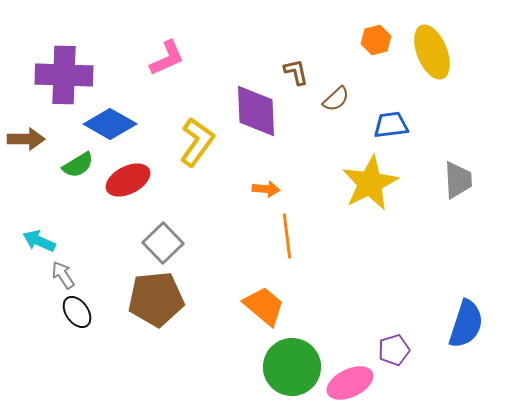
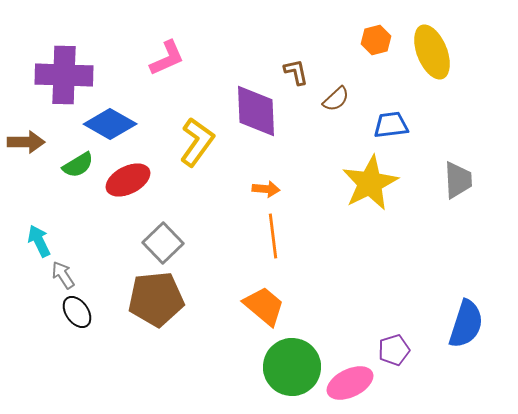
brown arrow: moved 3 px down
orange line: moved 14 px left
cyan arrow: rotated 40 degrees clockwise
